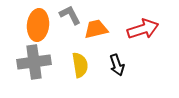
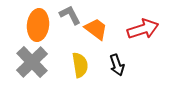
orange trapezoid: rotated 50 degrees clockwise
gray cross: moved 2 px left; rotated 36 degrees counterclockwise
